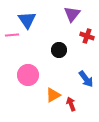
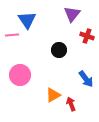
pink circle: moved 8 px left
